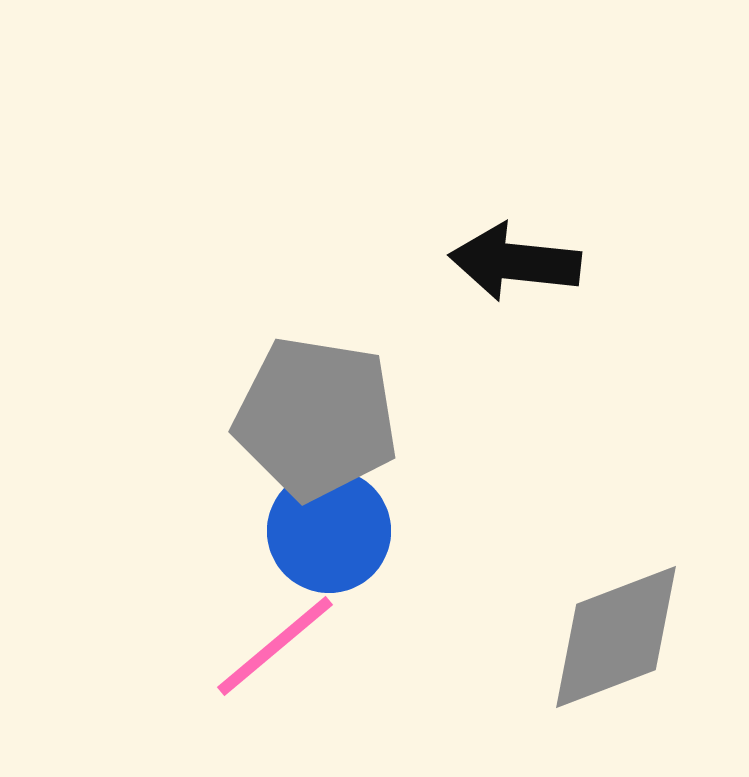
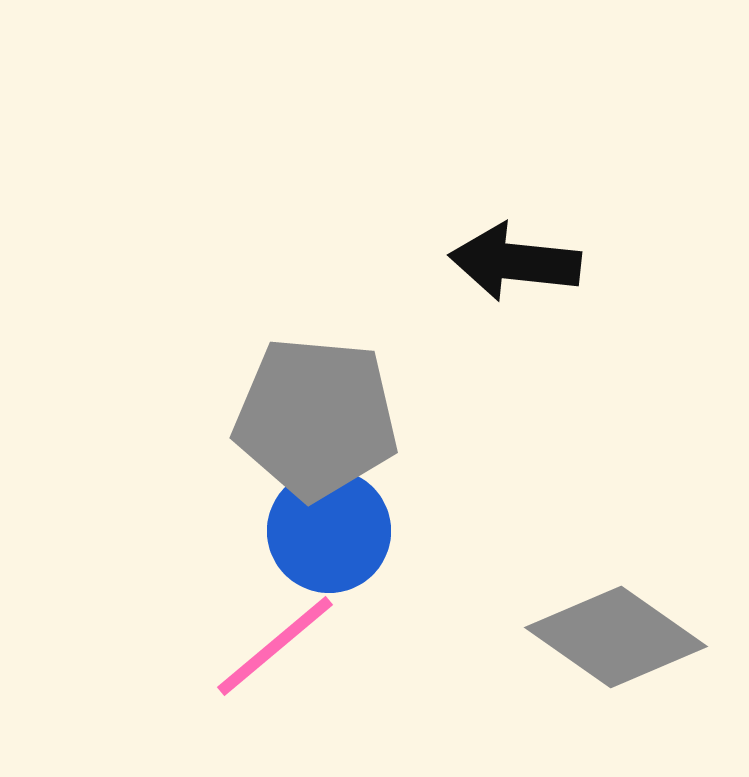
gray pentagon: rotated 4 degrees counterclockwise
gray diamond: rotated 56 degrees clockwise
